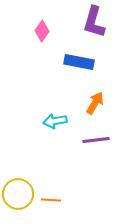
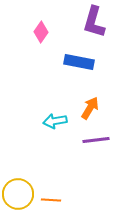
pink diamond: moved 1 px left, 1 px down
orange arrow: moved 5 px left, 5 px down
